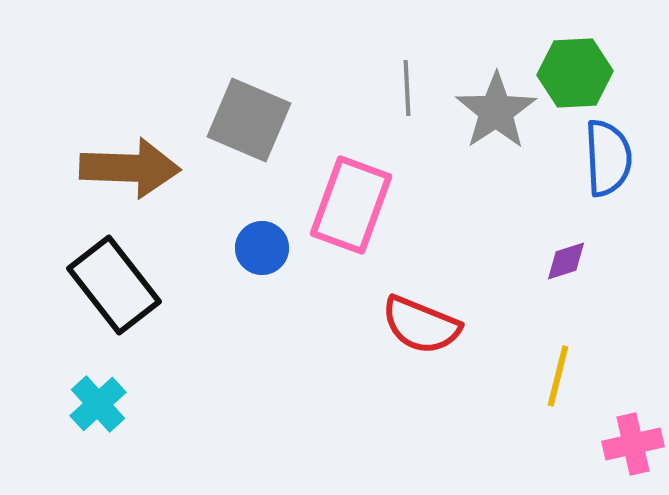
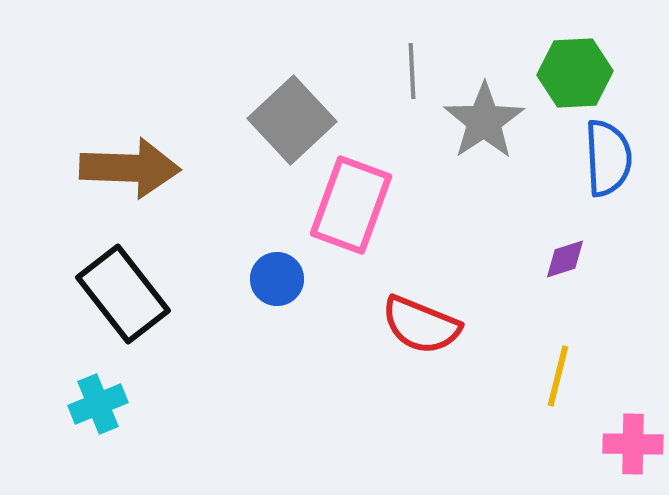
gray line: moved 5 px right, 17 px up
gray star: moved 12 px left, 10 px down
gray square: moved 43 px right; rotated 24 degrees clockwise
blue circle: moved 15 px right, 31 px down
purple diamond: moved 1 px left, 2 px up
black rectangle: moved 9 px right, 9 px down
cyan cross: rotated 20 degrees clockwise
pink cross: rotated 14 degrees clockwise
